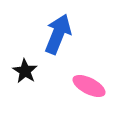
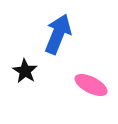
pink ellipse: moved 2 px right, 1 px up
